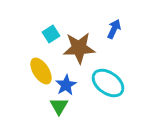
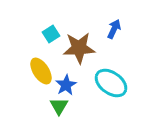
cyan ellipse: moved 3 px right
